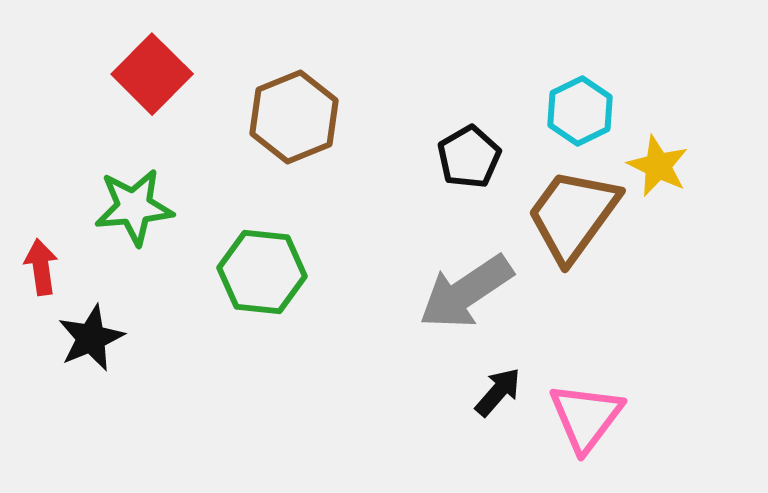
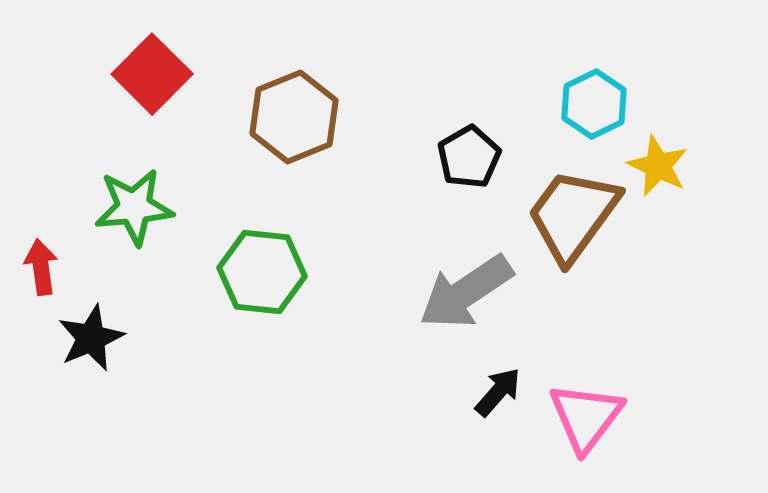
cyan hexagon: moved 14 px right, 7 px up
